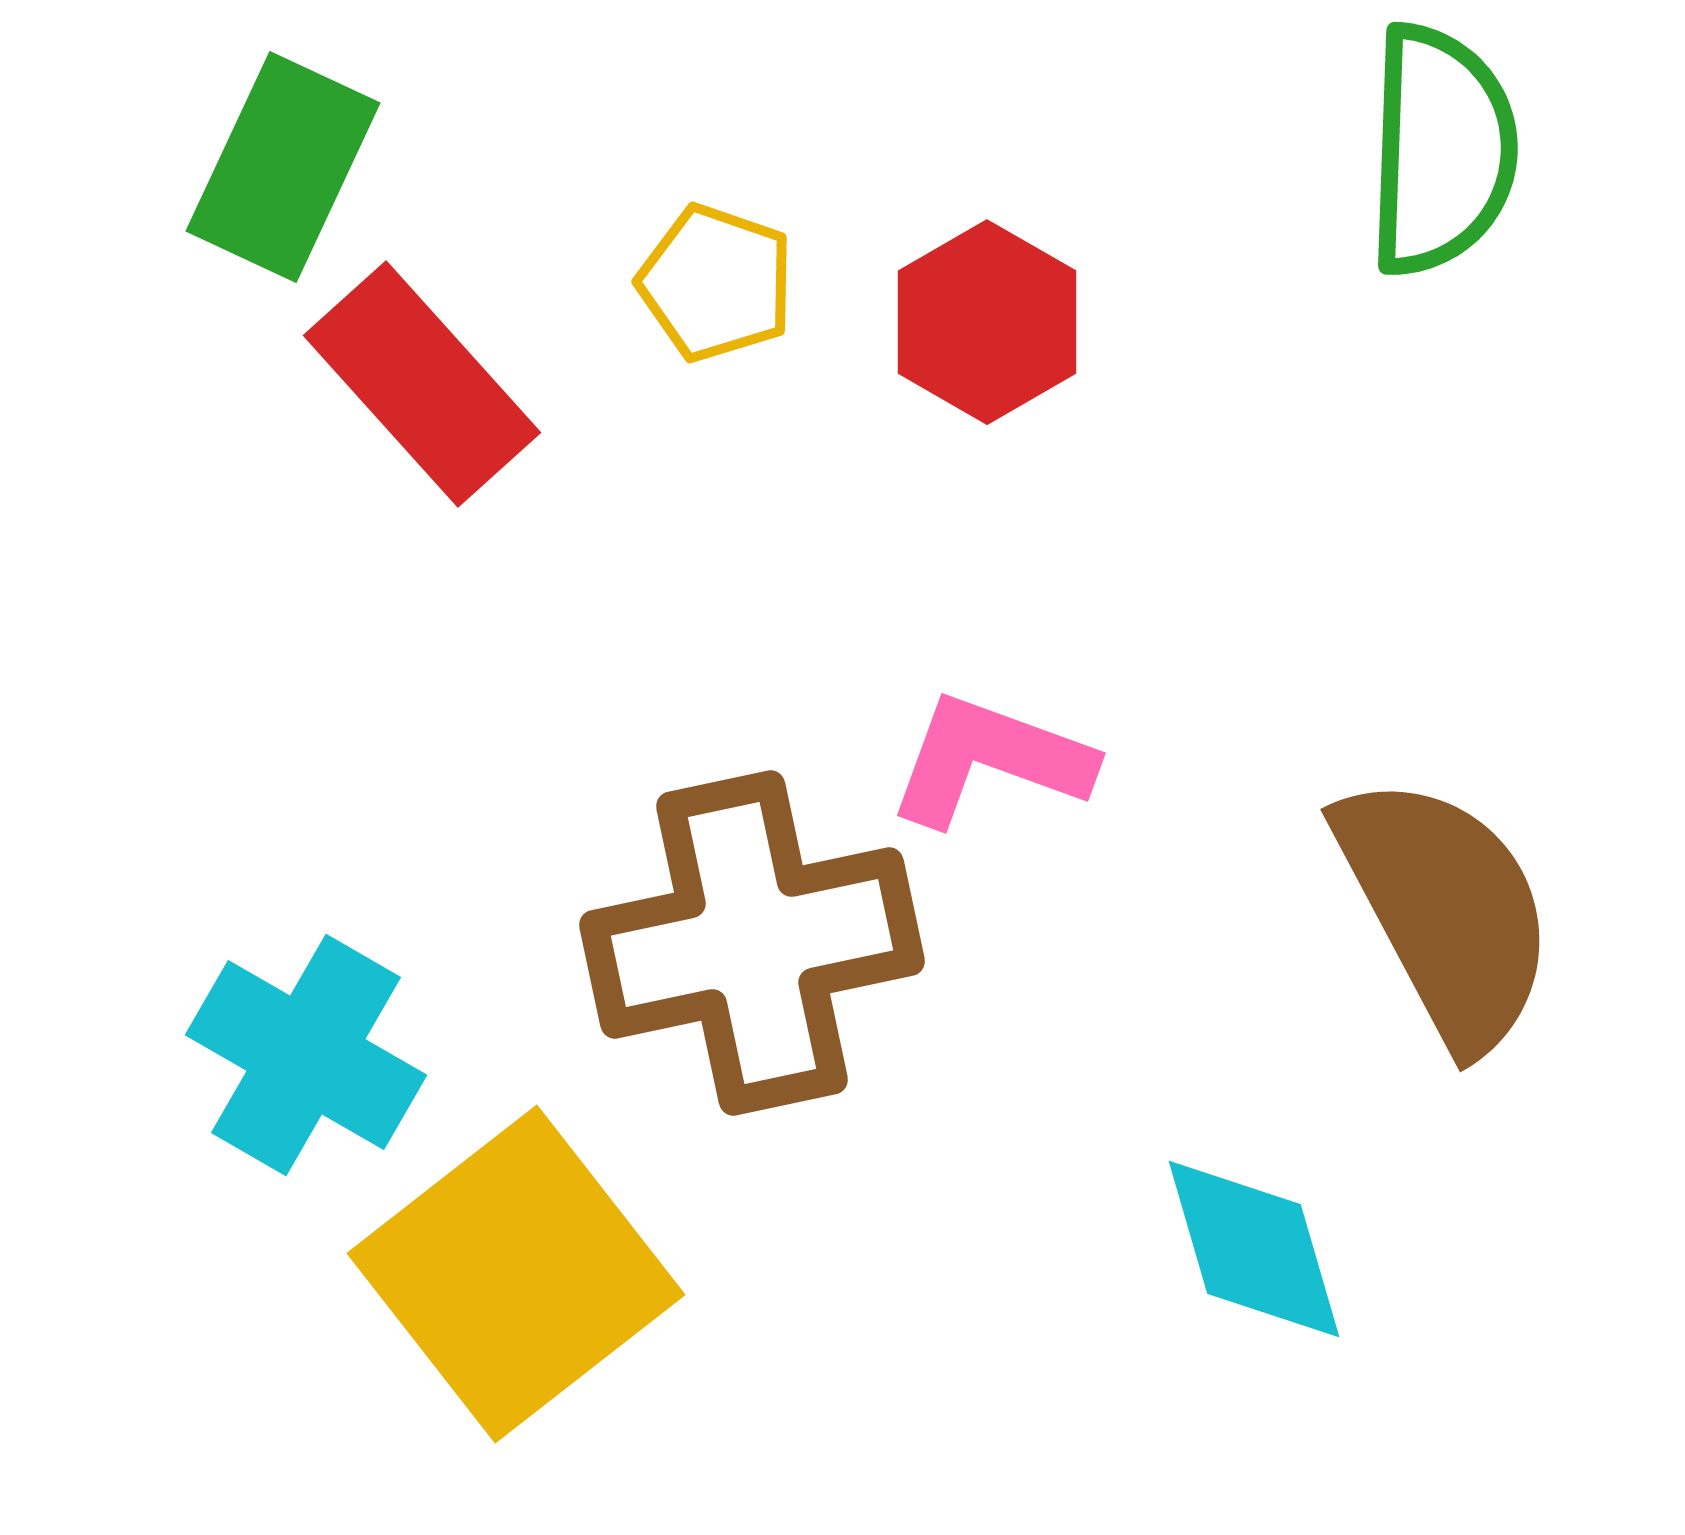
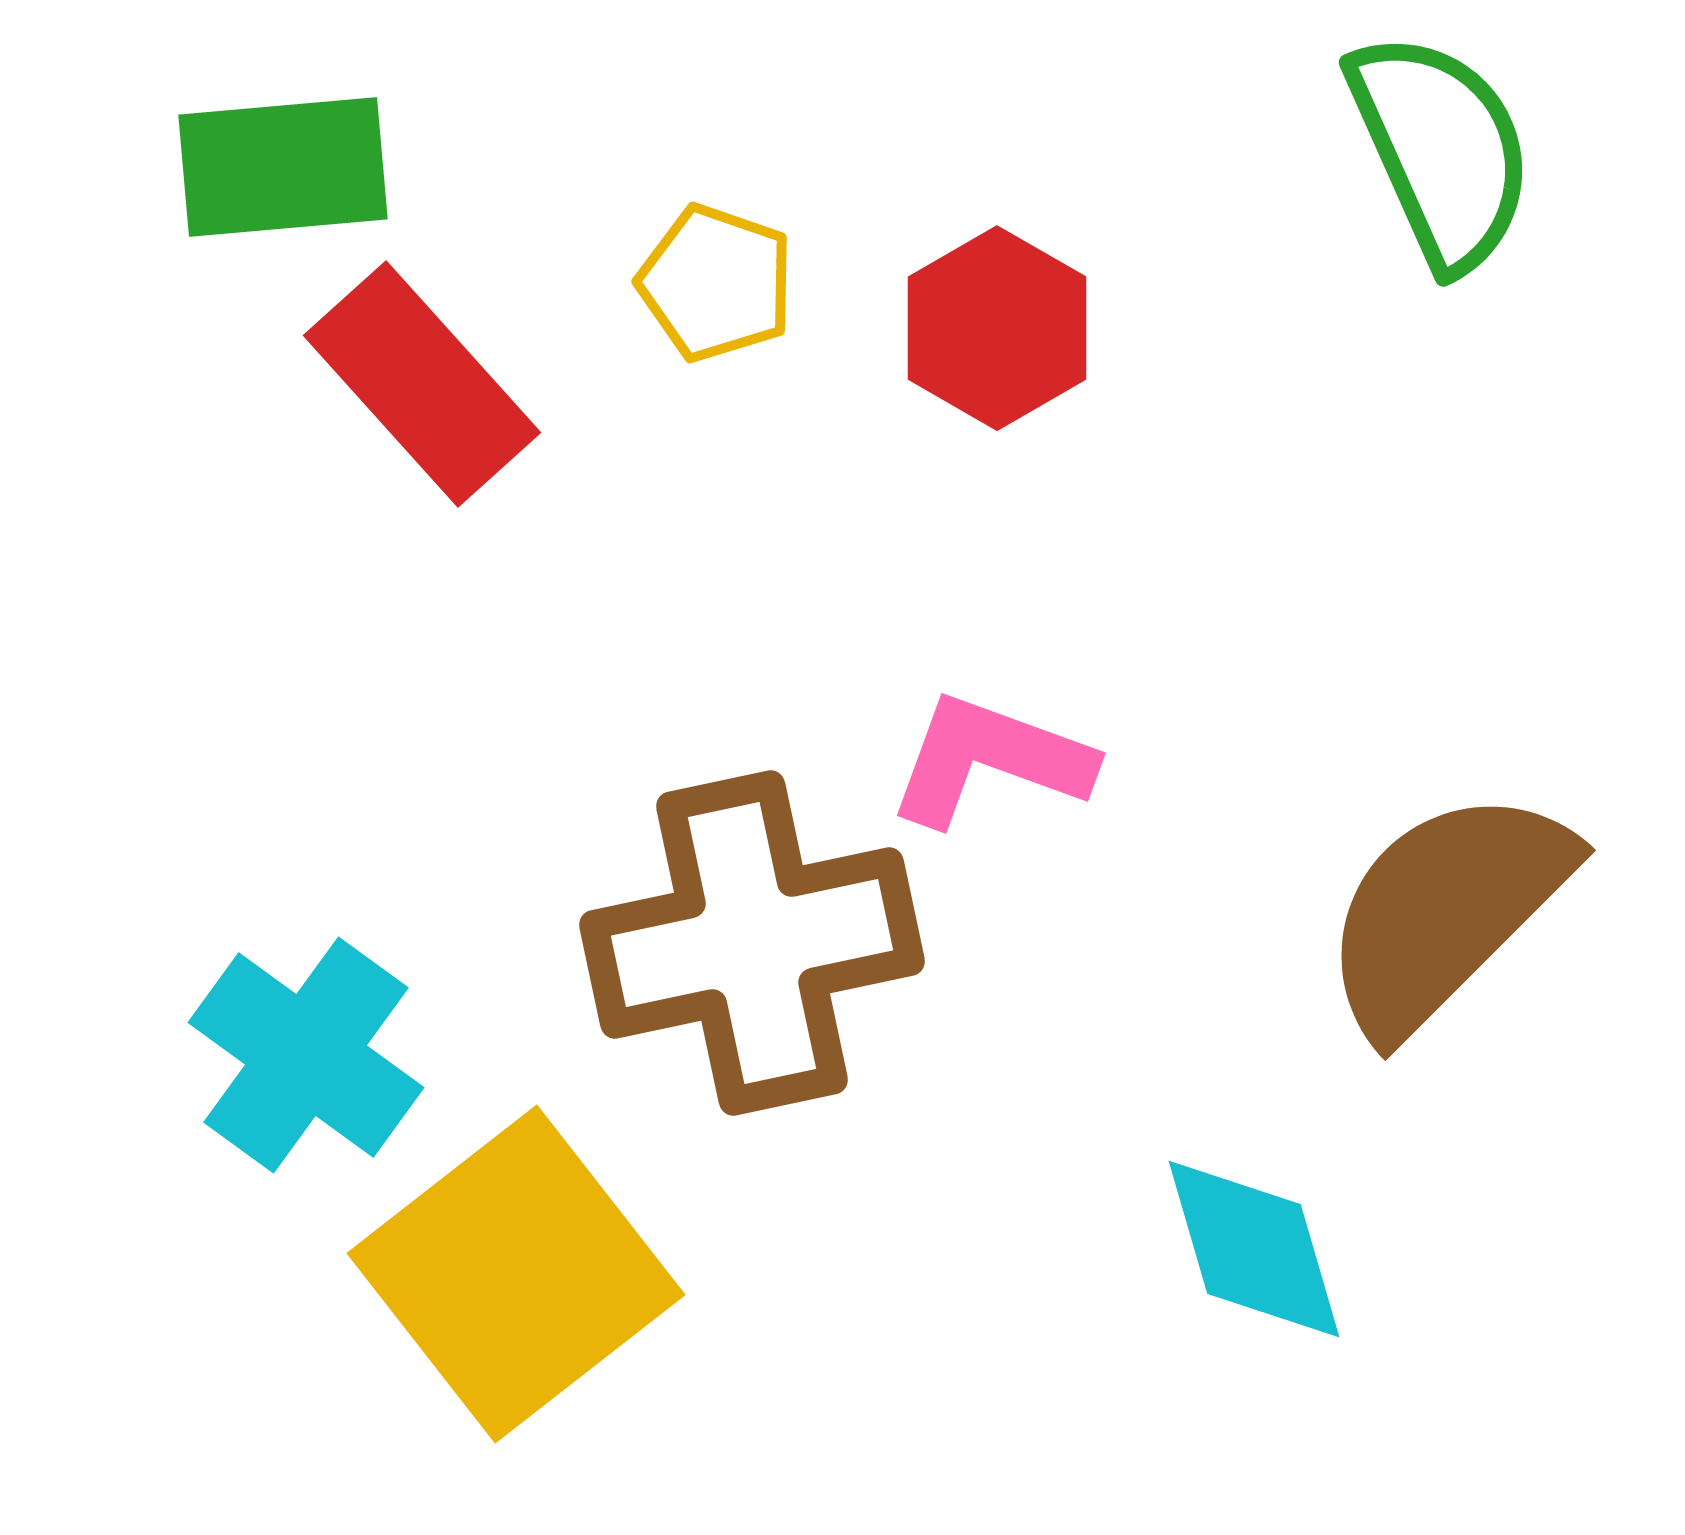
green semicircle: rotated 26 degrees counterclockwise
green rectangle: rotated 60 degrees clockwise
red hexagon: moved 10 px right, 6 px down
brown semicircle: rotated 107 degrees counterclockwise
cyan cross: rotated 6 degrees clockwise
